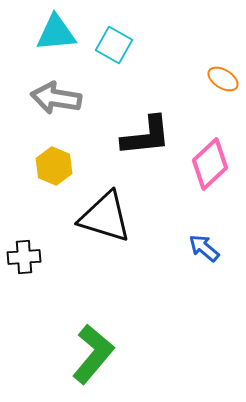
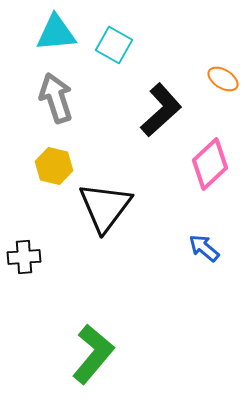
gray arrow: rotated 63 degrees clockwise
black L-shape: moved 15 px right, 26 px up; rotated 36 degrees counterclockwise
yellow hexagon: rotated 9 degrees counterclockwise
black triangle: moved 10 px up; rotated 50 degrees clockwise
